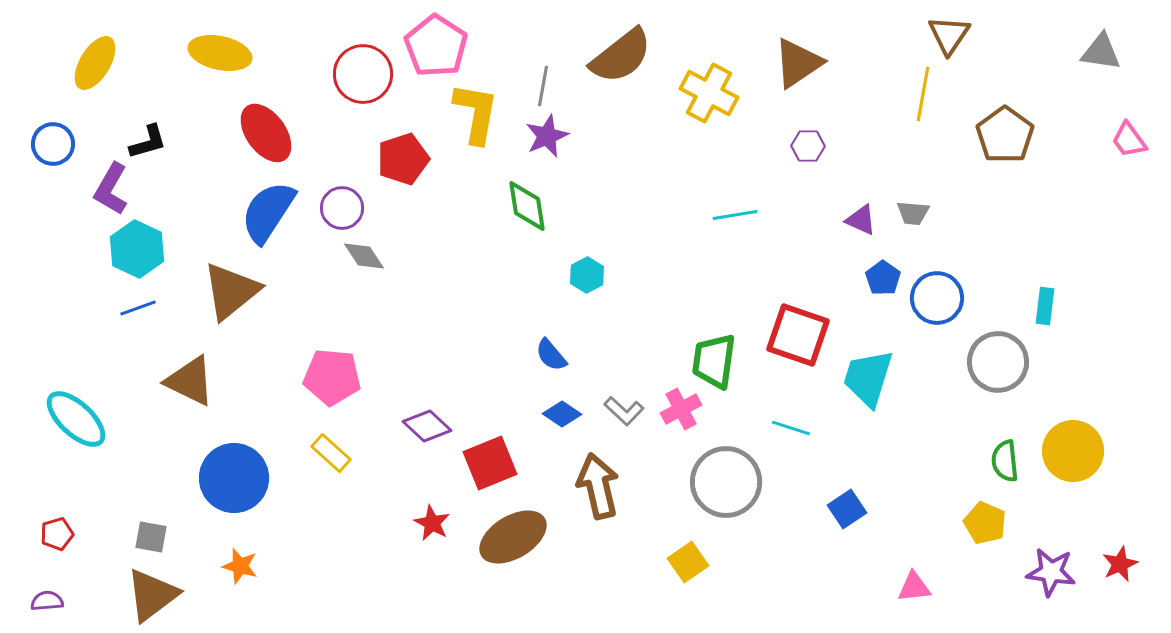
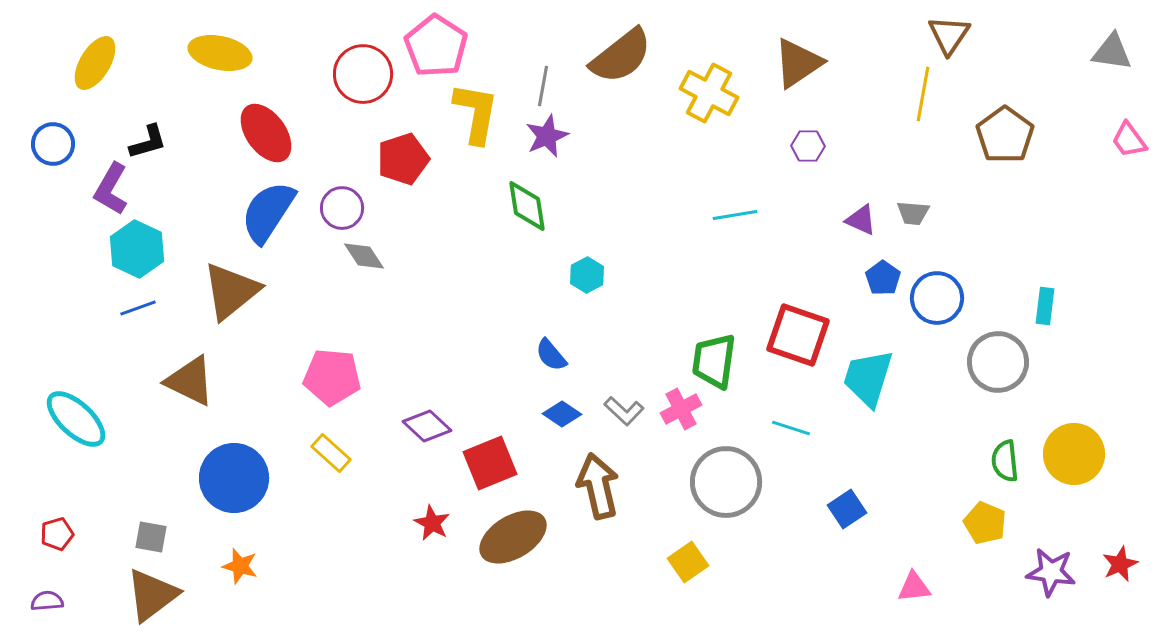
gray triangle at (1101, 52): moved 11 px right
yellow circle at (1073, 451): moved 1 px right, 3 px down
